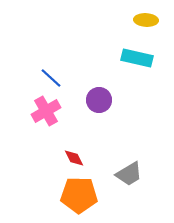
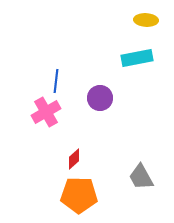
cyan rectangle: rotated 24 degrees counterclockwise
blue line: moved 5 px right, 3 px down; rotated 55 degrees clockwise
purple circle: moved 1 px right, 2 px up
pink cross: moved 1 px down
red diamond: moved 1 px down; rotated 75 degrees clockwise
gray trapezoid: moved 12 px right, 3 px down; rotated 92 degrees clockwise
